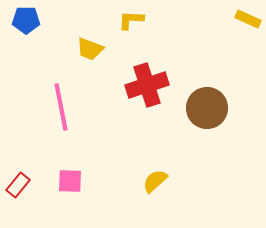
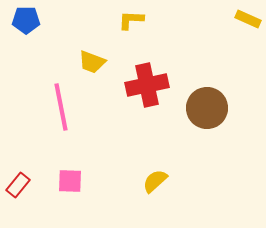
yellow trapezoid: moved 2 px right, 13 px down
red cross: rotated 6 degrees clockwise
